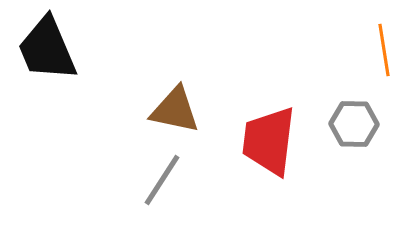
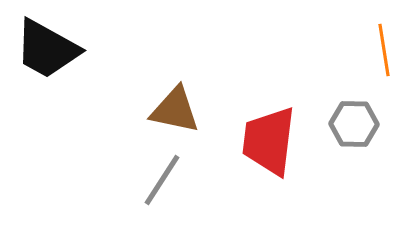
black trapezoid: rotated 38 degrees counterclockwise
